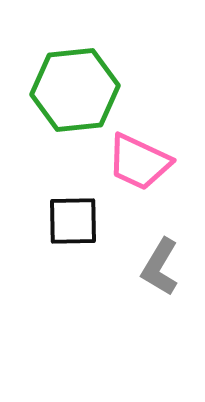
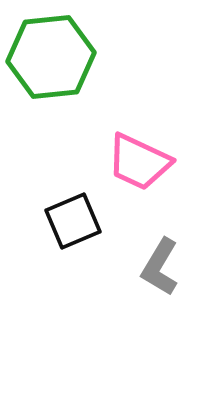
green hexagon: moved 24 px left, 33 px up
black square: rotated 22 degrees counterclockwise
